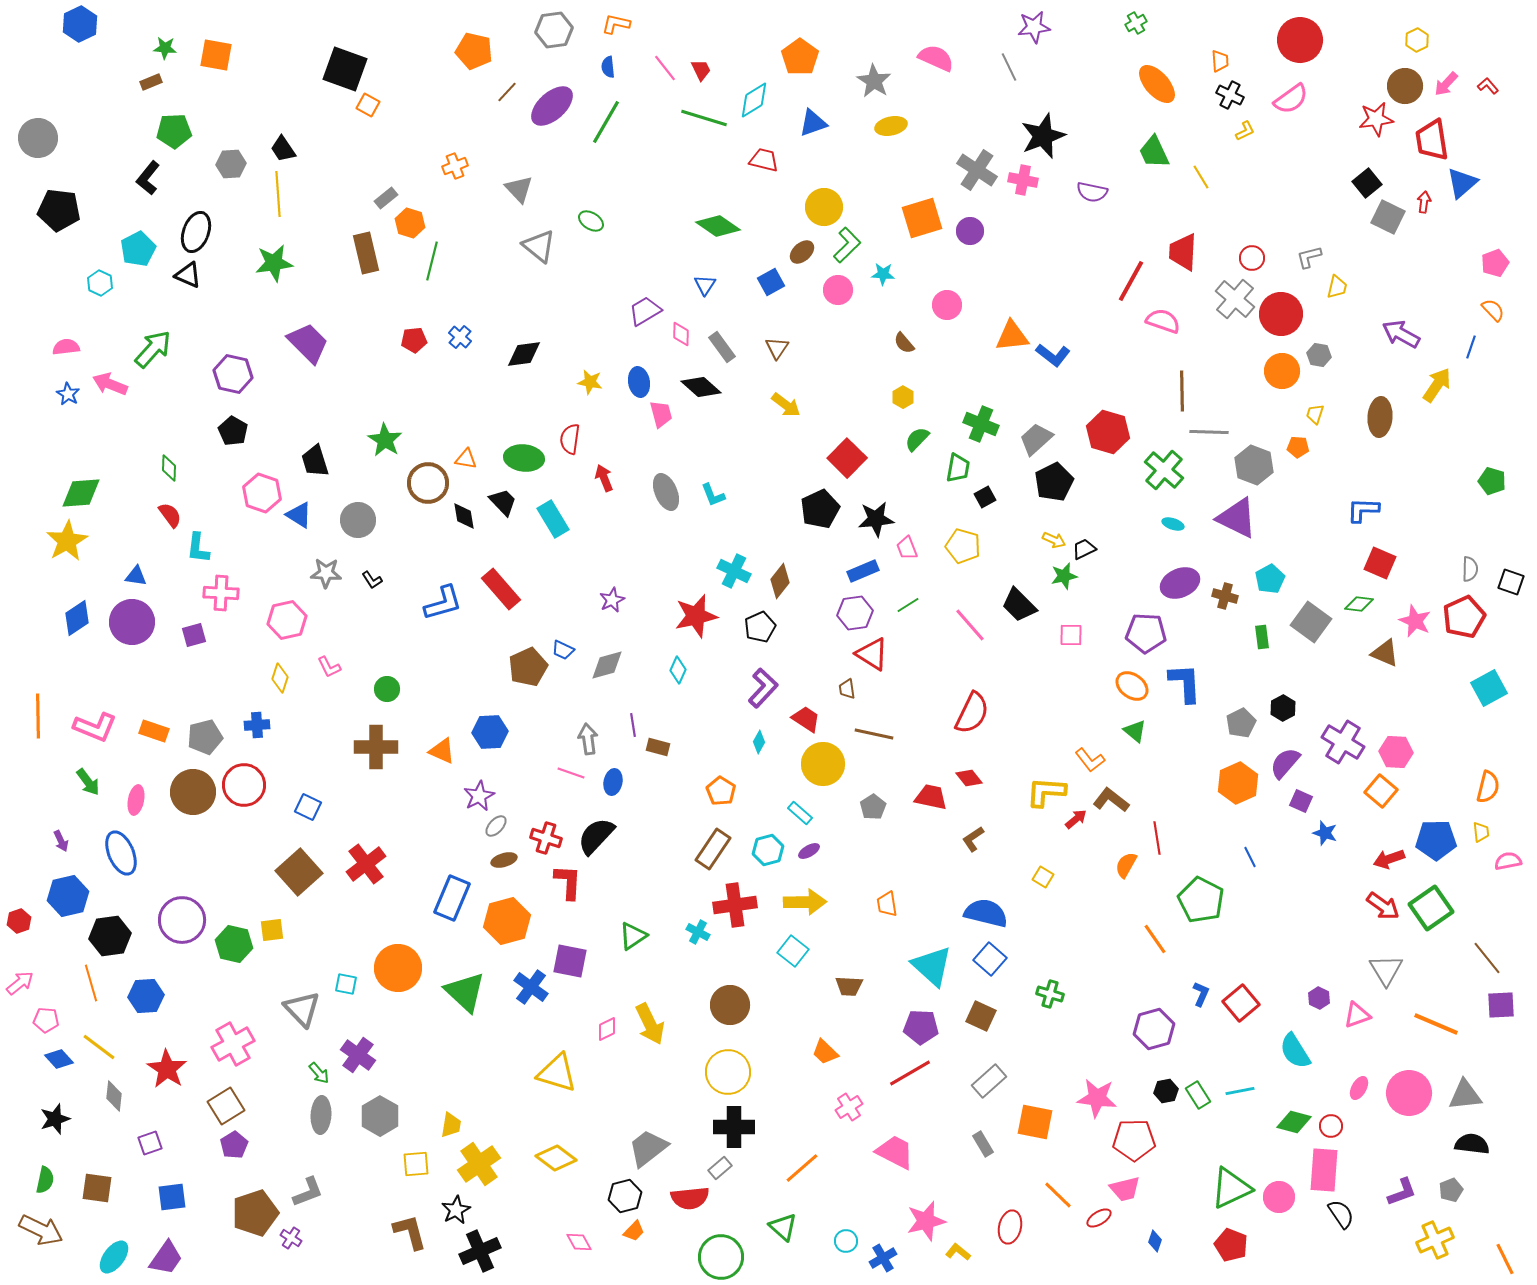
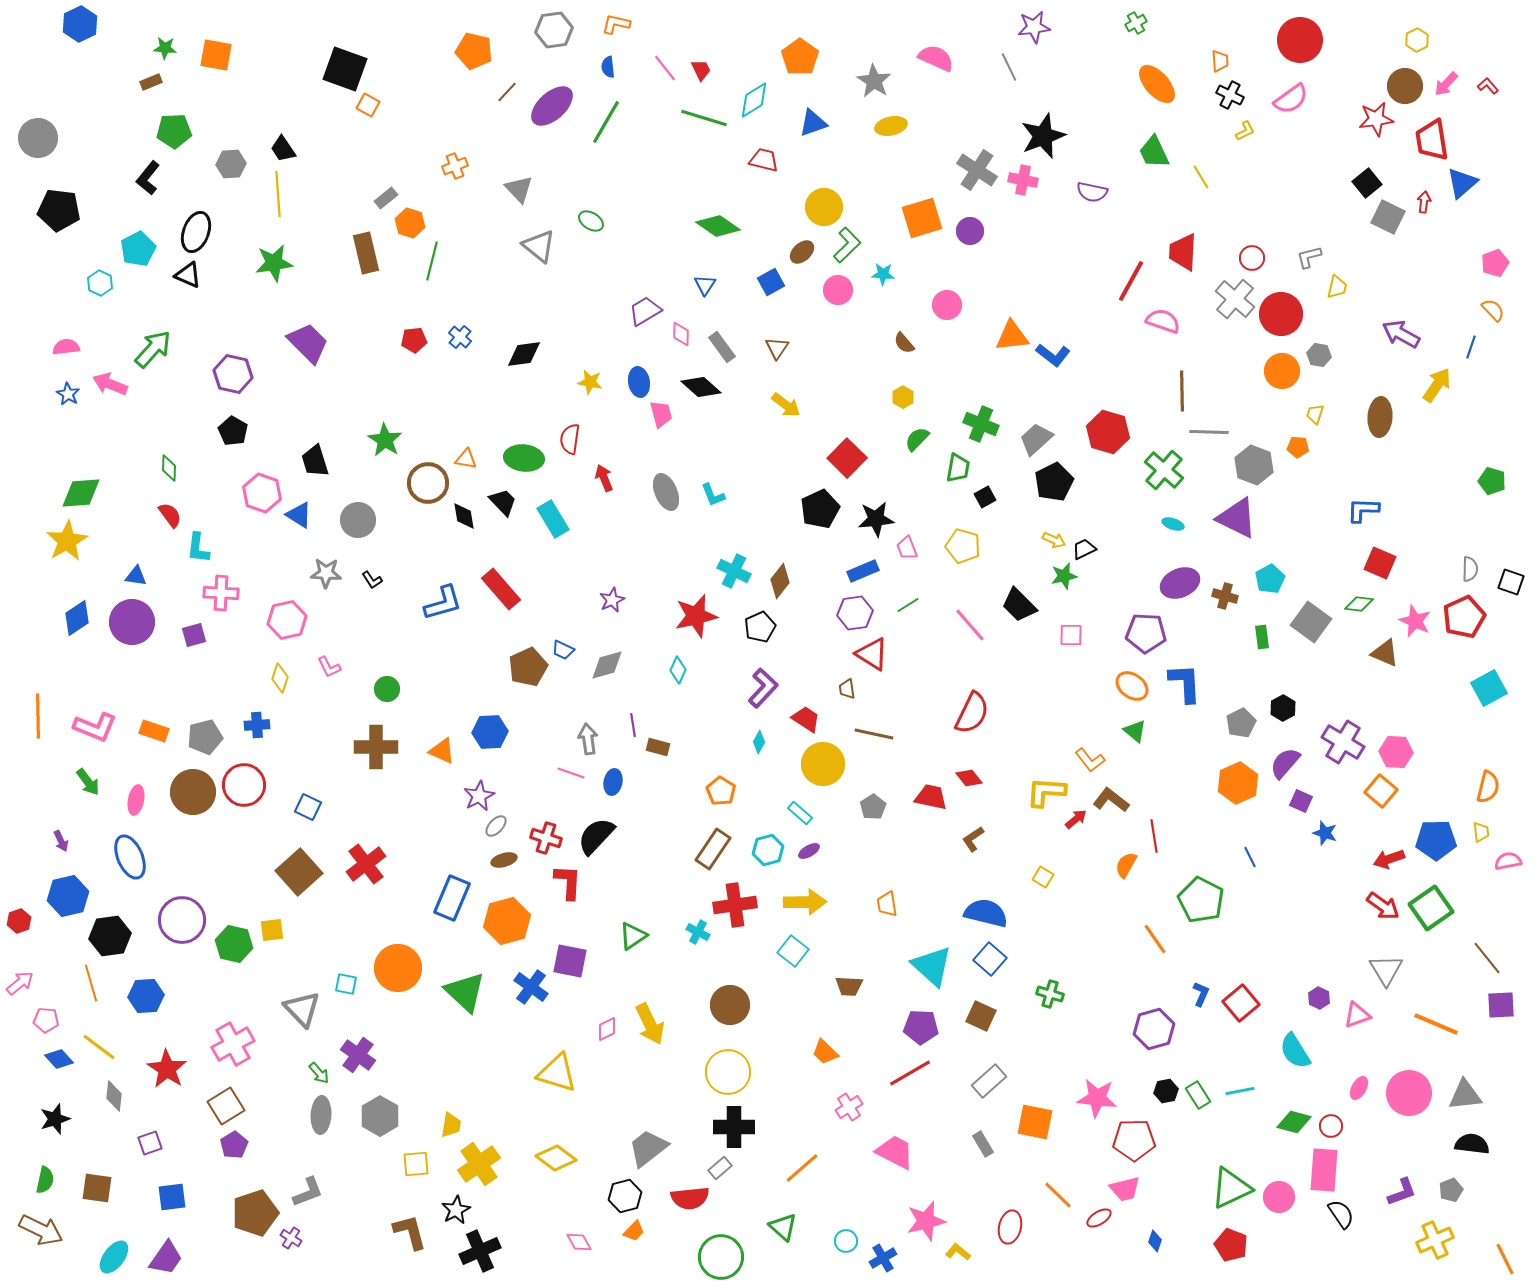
red line at (1157, 838): moved 3 px left, 2 px up
blue ellipse at (121, 853): moved 9 px right, 4 px down
